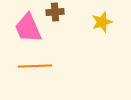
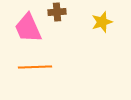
brown cross: moved 2 px right
orange line: moved 1 px down
